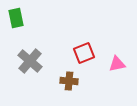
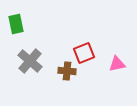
green rectangle: moved 6 px down
brown cross: moved 2 px left, 10 px up
